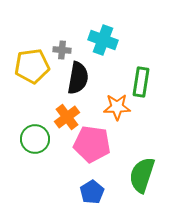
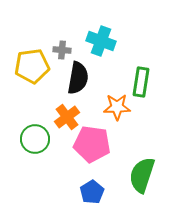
cyan cross: moved 2 px left, 1 px down
